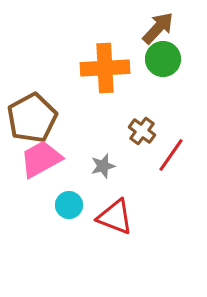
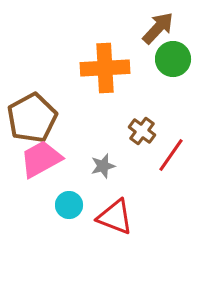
green circle: moved 10 px right
